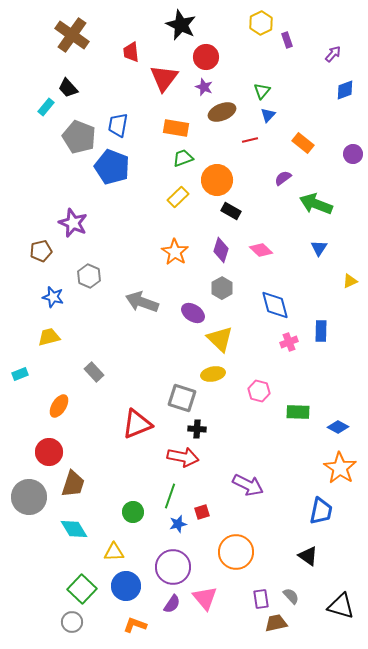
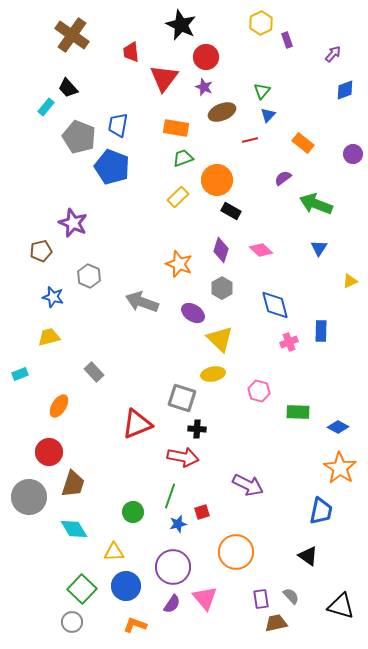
orange star at (175, 252): moved 4 px right, 12 px down; rotated 12 degrees counterclockwise
